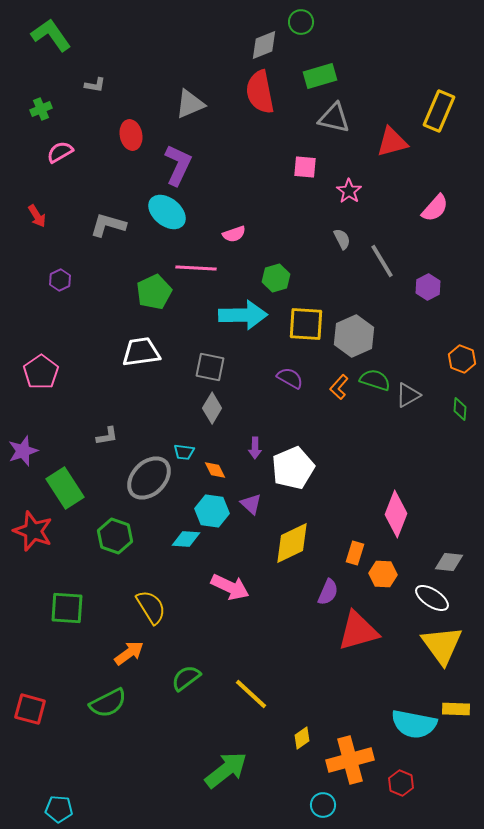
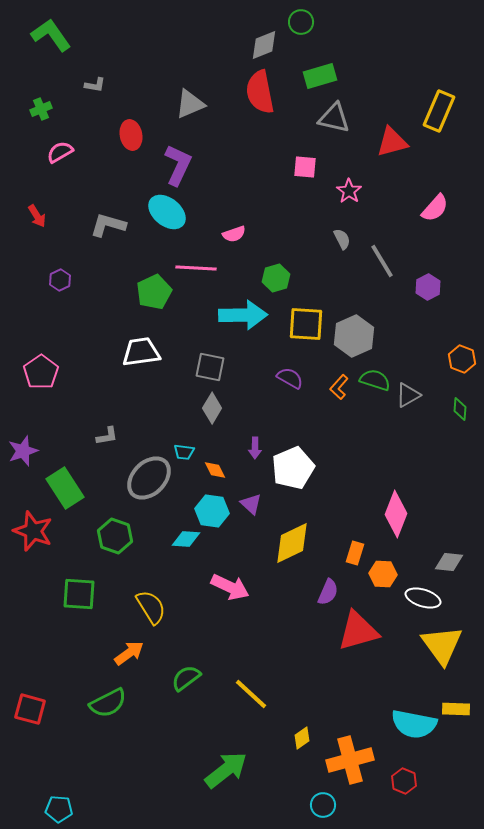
white ellipse at (432, 598): moved 9 px left; rotated 16 degrees counterclockwise
green square at (67, 608): moved 12 px right, 14 px up
red hexagon at (401, 783): moved 3 px right, 2 px up
